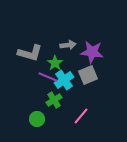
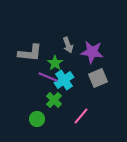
gray arrow: rotated 77 degrees clockwise
gray L-shape: rotated 10 degrees counterclockwise
gray square: moved 10 px right, 3 px down
green cross: rotated 14 degrees counterclockwise
